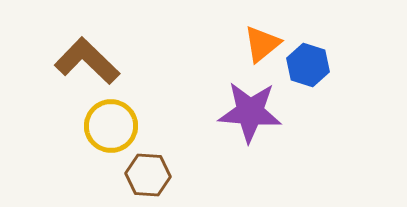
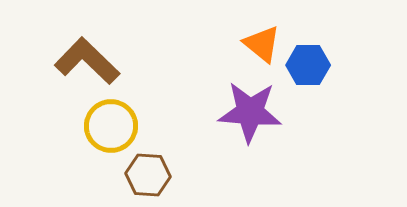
orange triangle: rotated 42 degrees counterclockwise
blue hexagon: rotated 18 degrees counterclockwise
